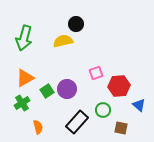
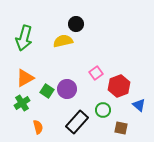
pink square: rotated 16 degrees counterclockwise
red hexagon: rotated 15 degrees counterclockwise
green square: rotated 24 degrees counterclockwise
